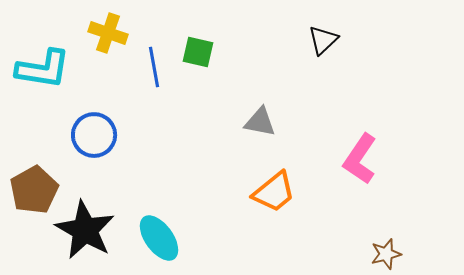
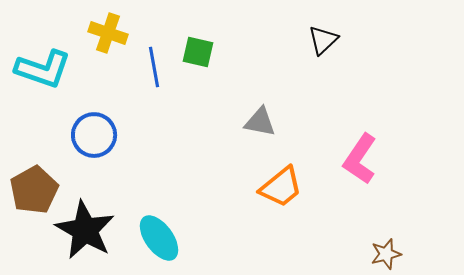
cyan L-shape: rotated 10 degrees clockwise
orange trapezoid: moved 7 px right, 5 px up
